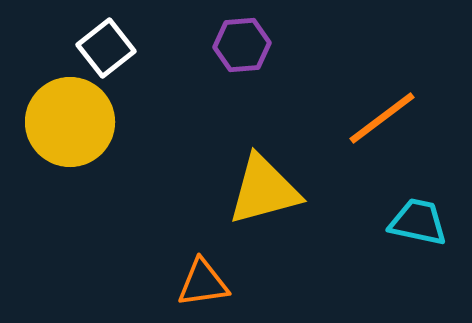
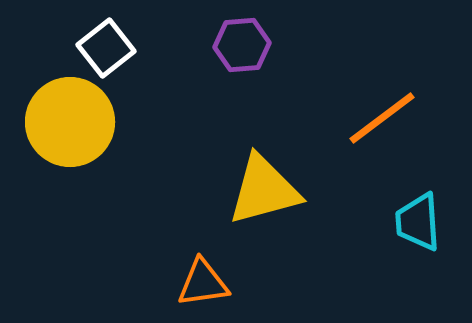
cyan trapezoid: rotated 106 degrees counterclockwise
